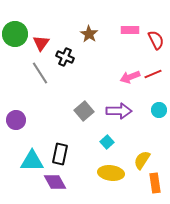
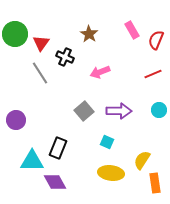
pink rectangle: moved 2 px right; rotated 60 degrees clockwise
red semicircle: rotated 132 degrees counterclockwise
pink arrow: moved 30 px left, 5 px up
cyan square: rotated 24 degrees counterclockwise
black rectangle: moved 2 px left, 6 px up; rotated 10 degrees clockwise
